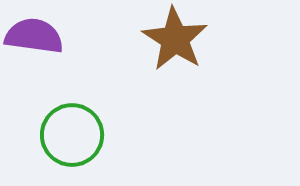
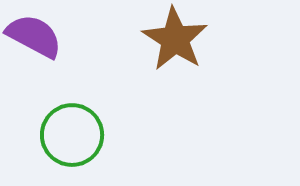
purple semicircle: rotated 20 degrees clockwise
